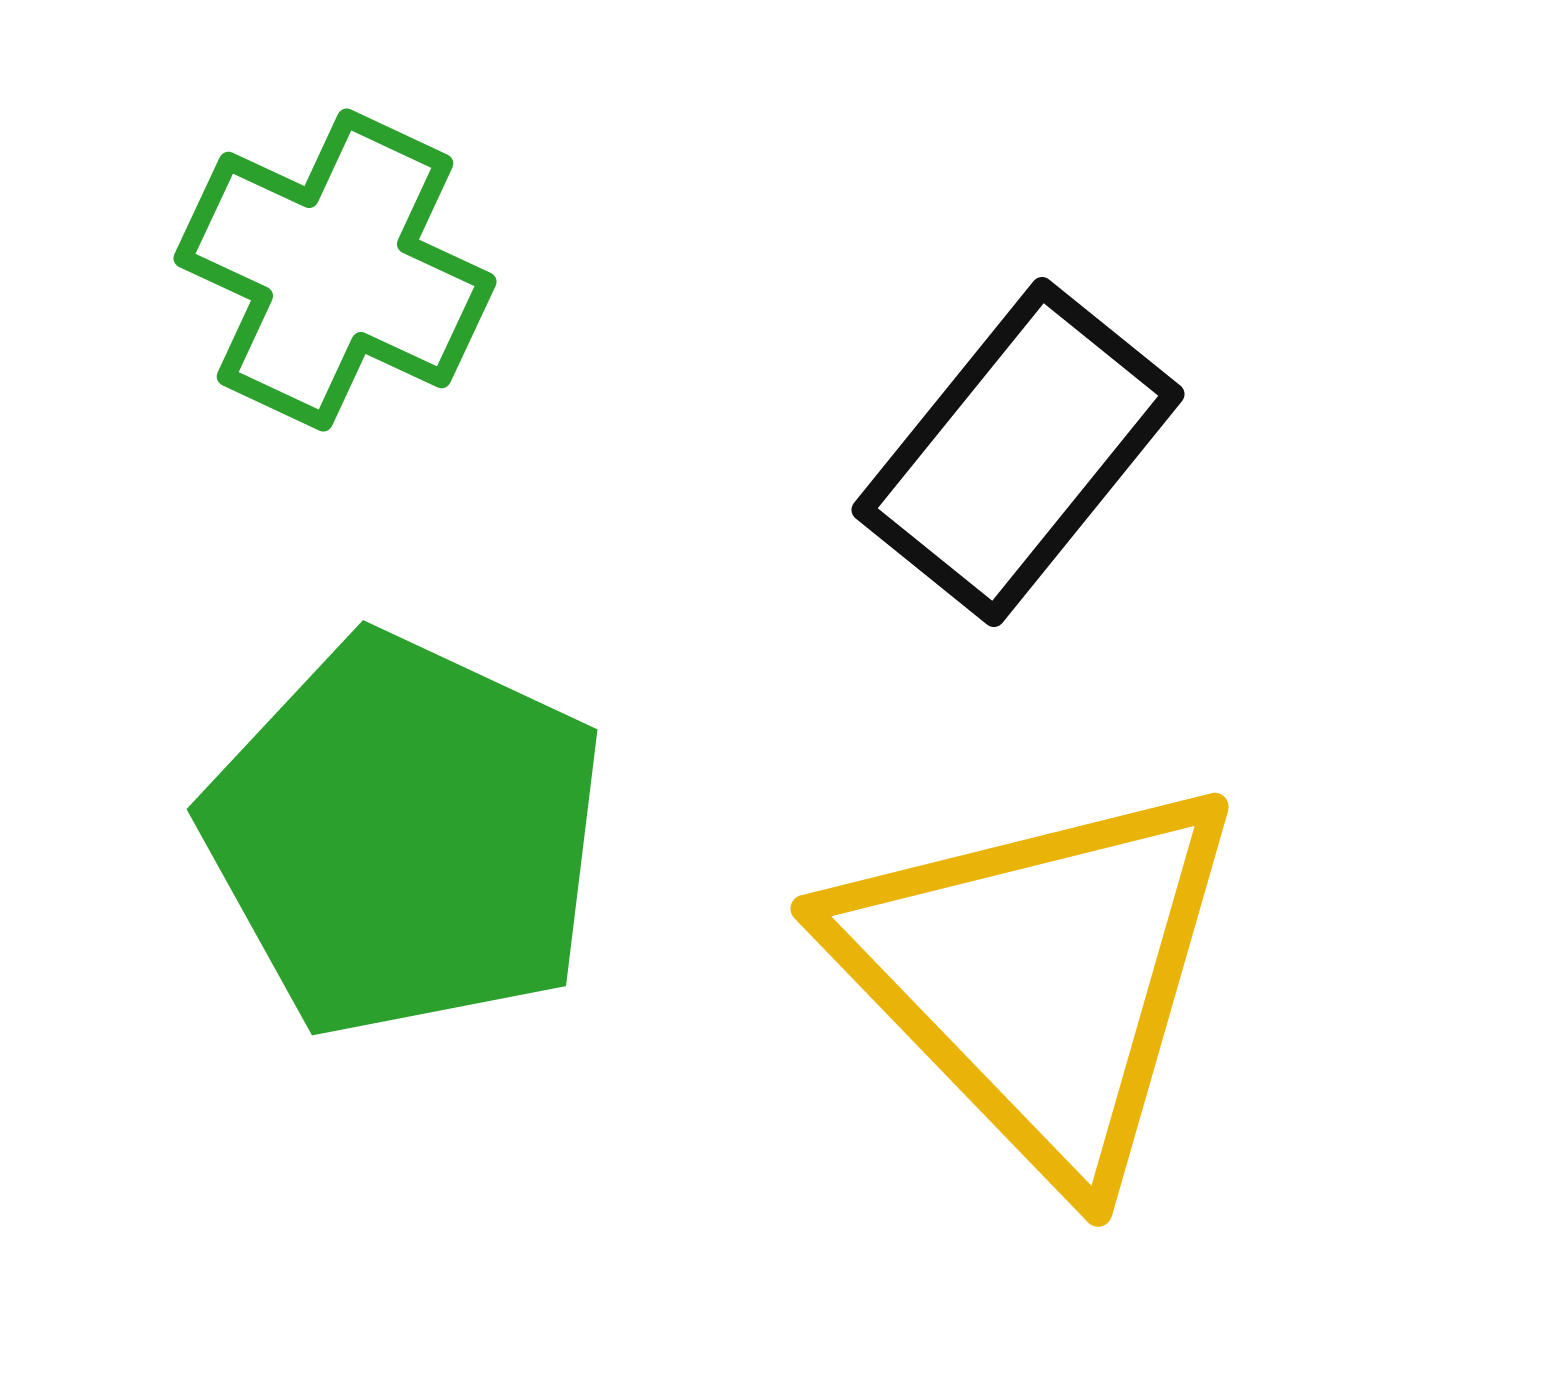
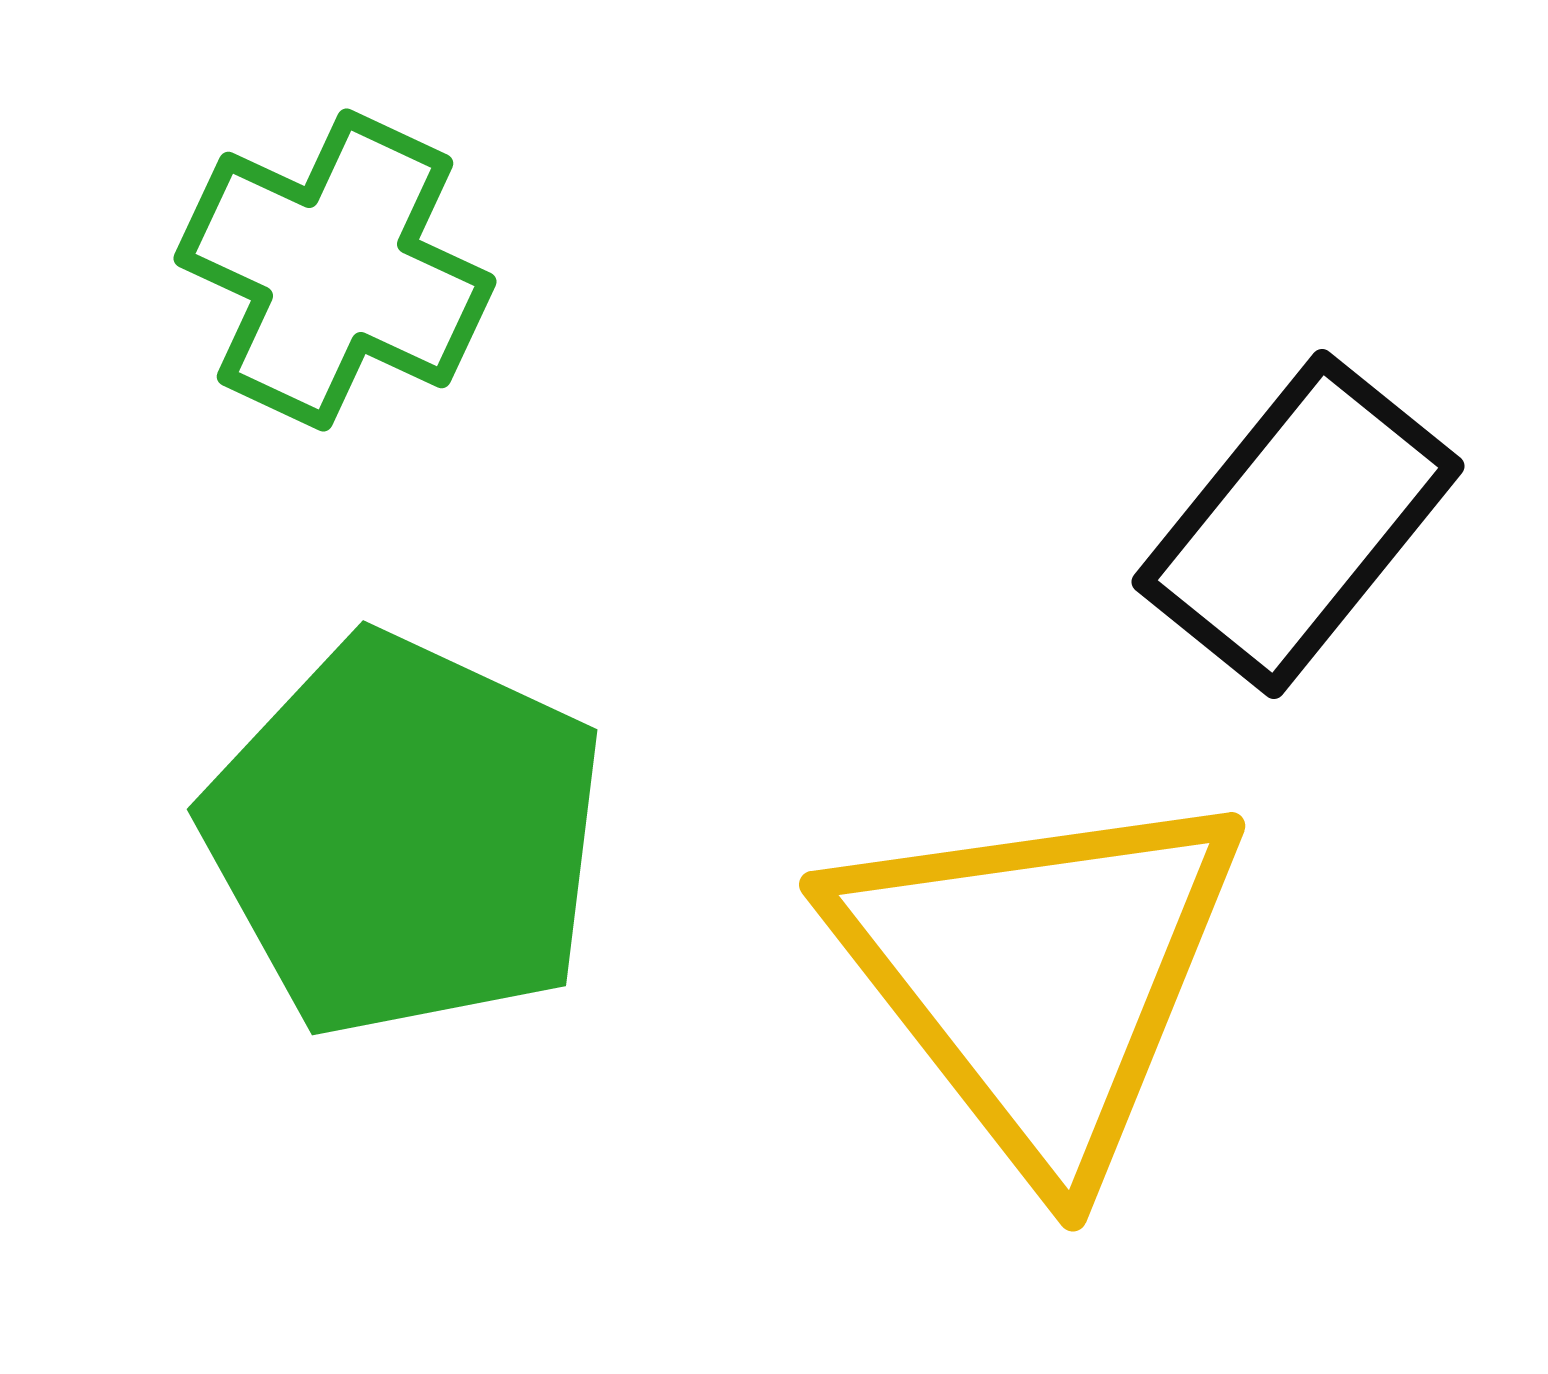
black rectangle: moved 280 px right, 72 px down
yellow triangle: rotated 6 degrees clockwise
